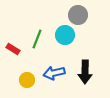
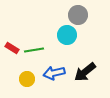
cyan circle: moved 2 px right
green line: moved 3 px left, 11 px down; rotated 60 degrees clockwise
red rectangle: moved 1 px left, 1 px up
black arrow: rotated 50 degrees clockwise
yellow circle: moved 1 px up
